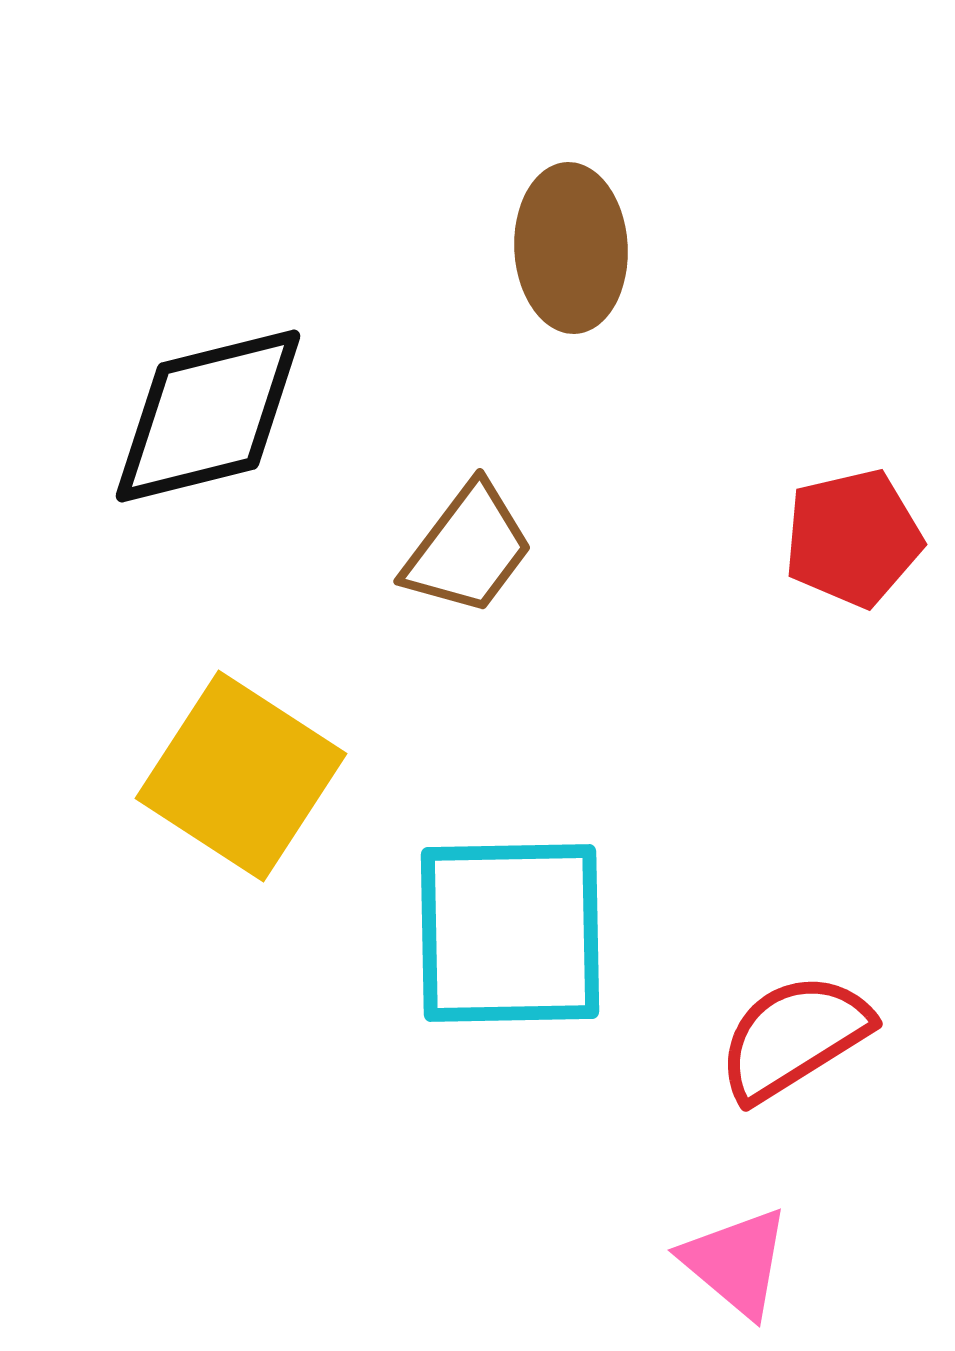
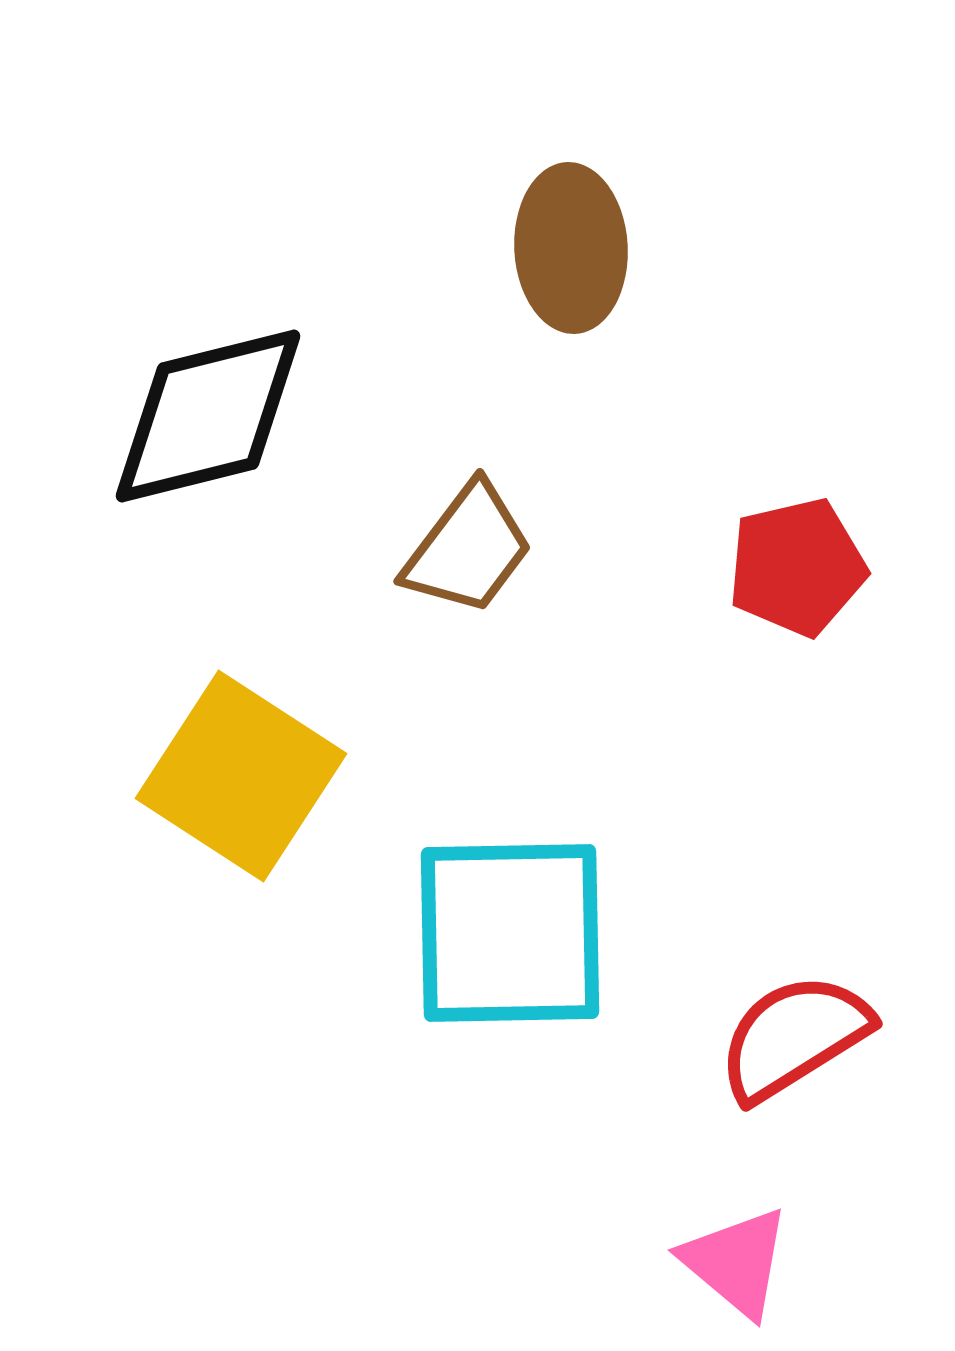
red pentagon: moved 56 px left, 29 px down
